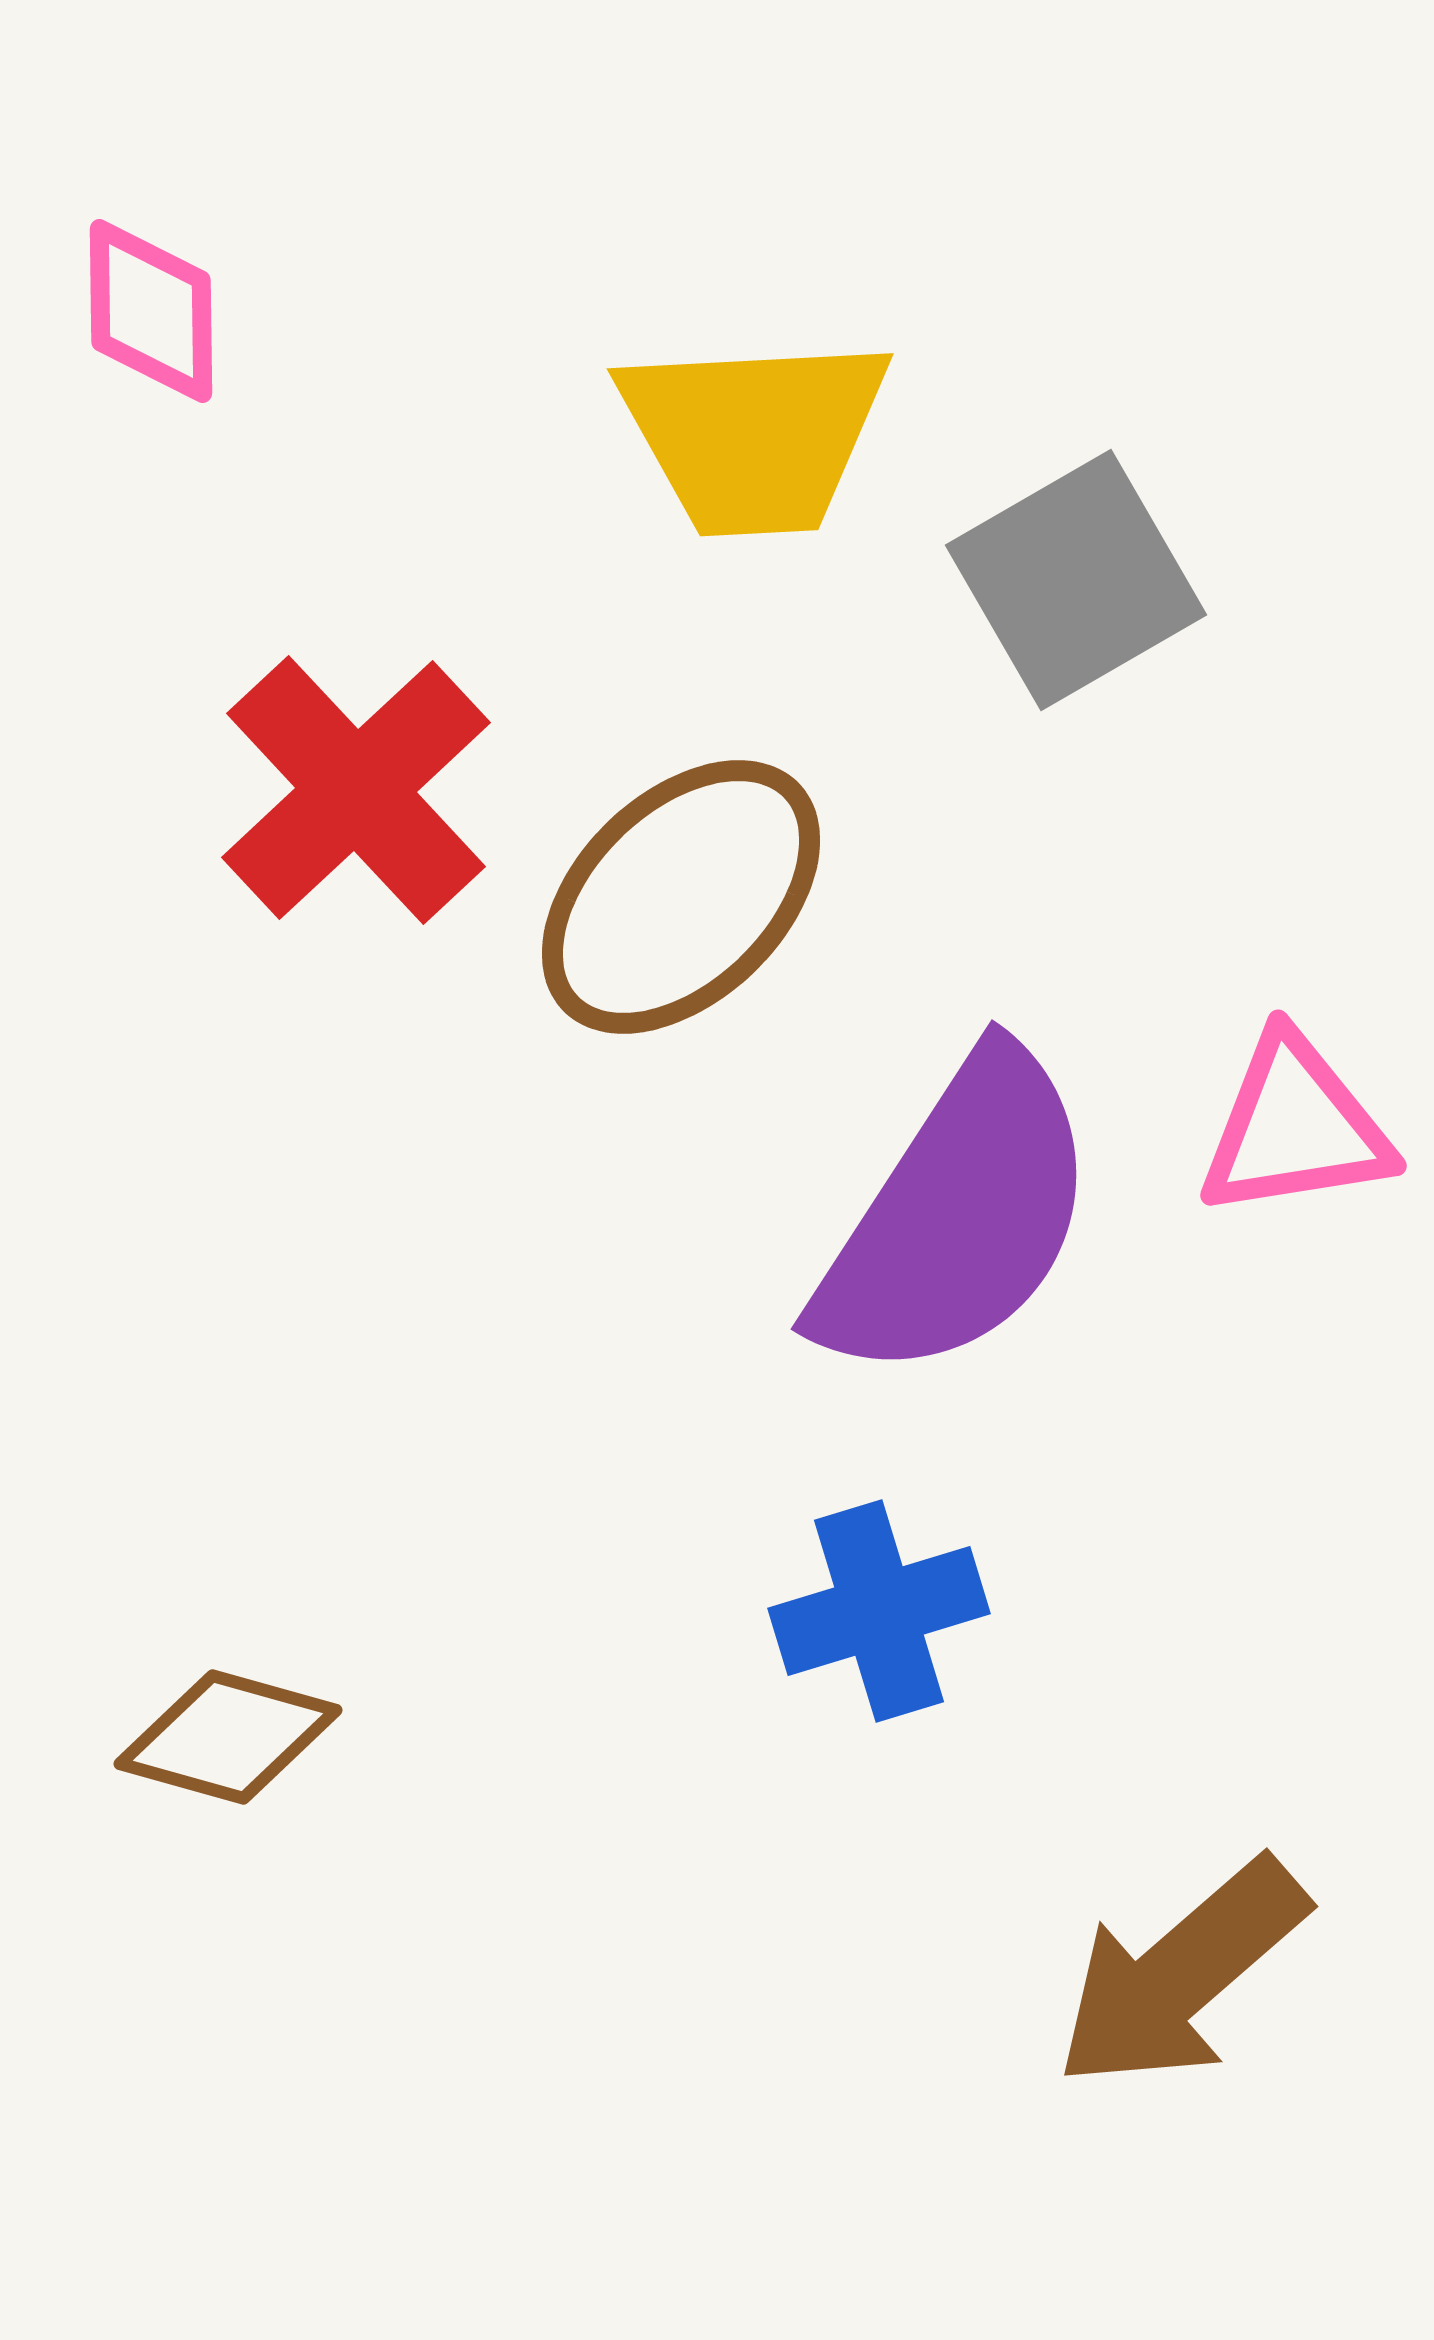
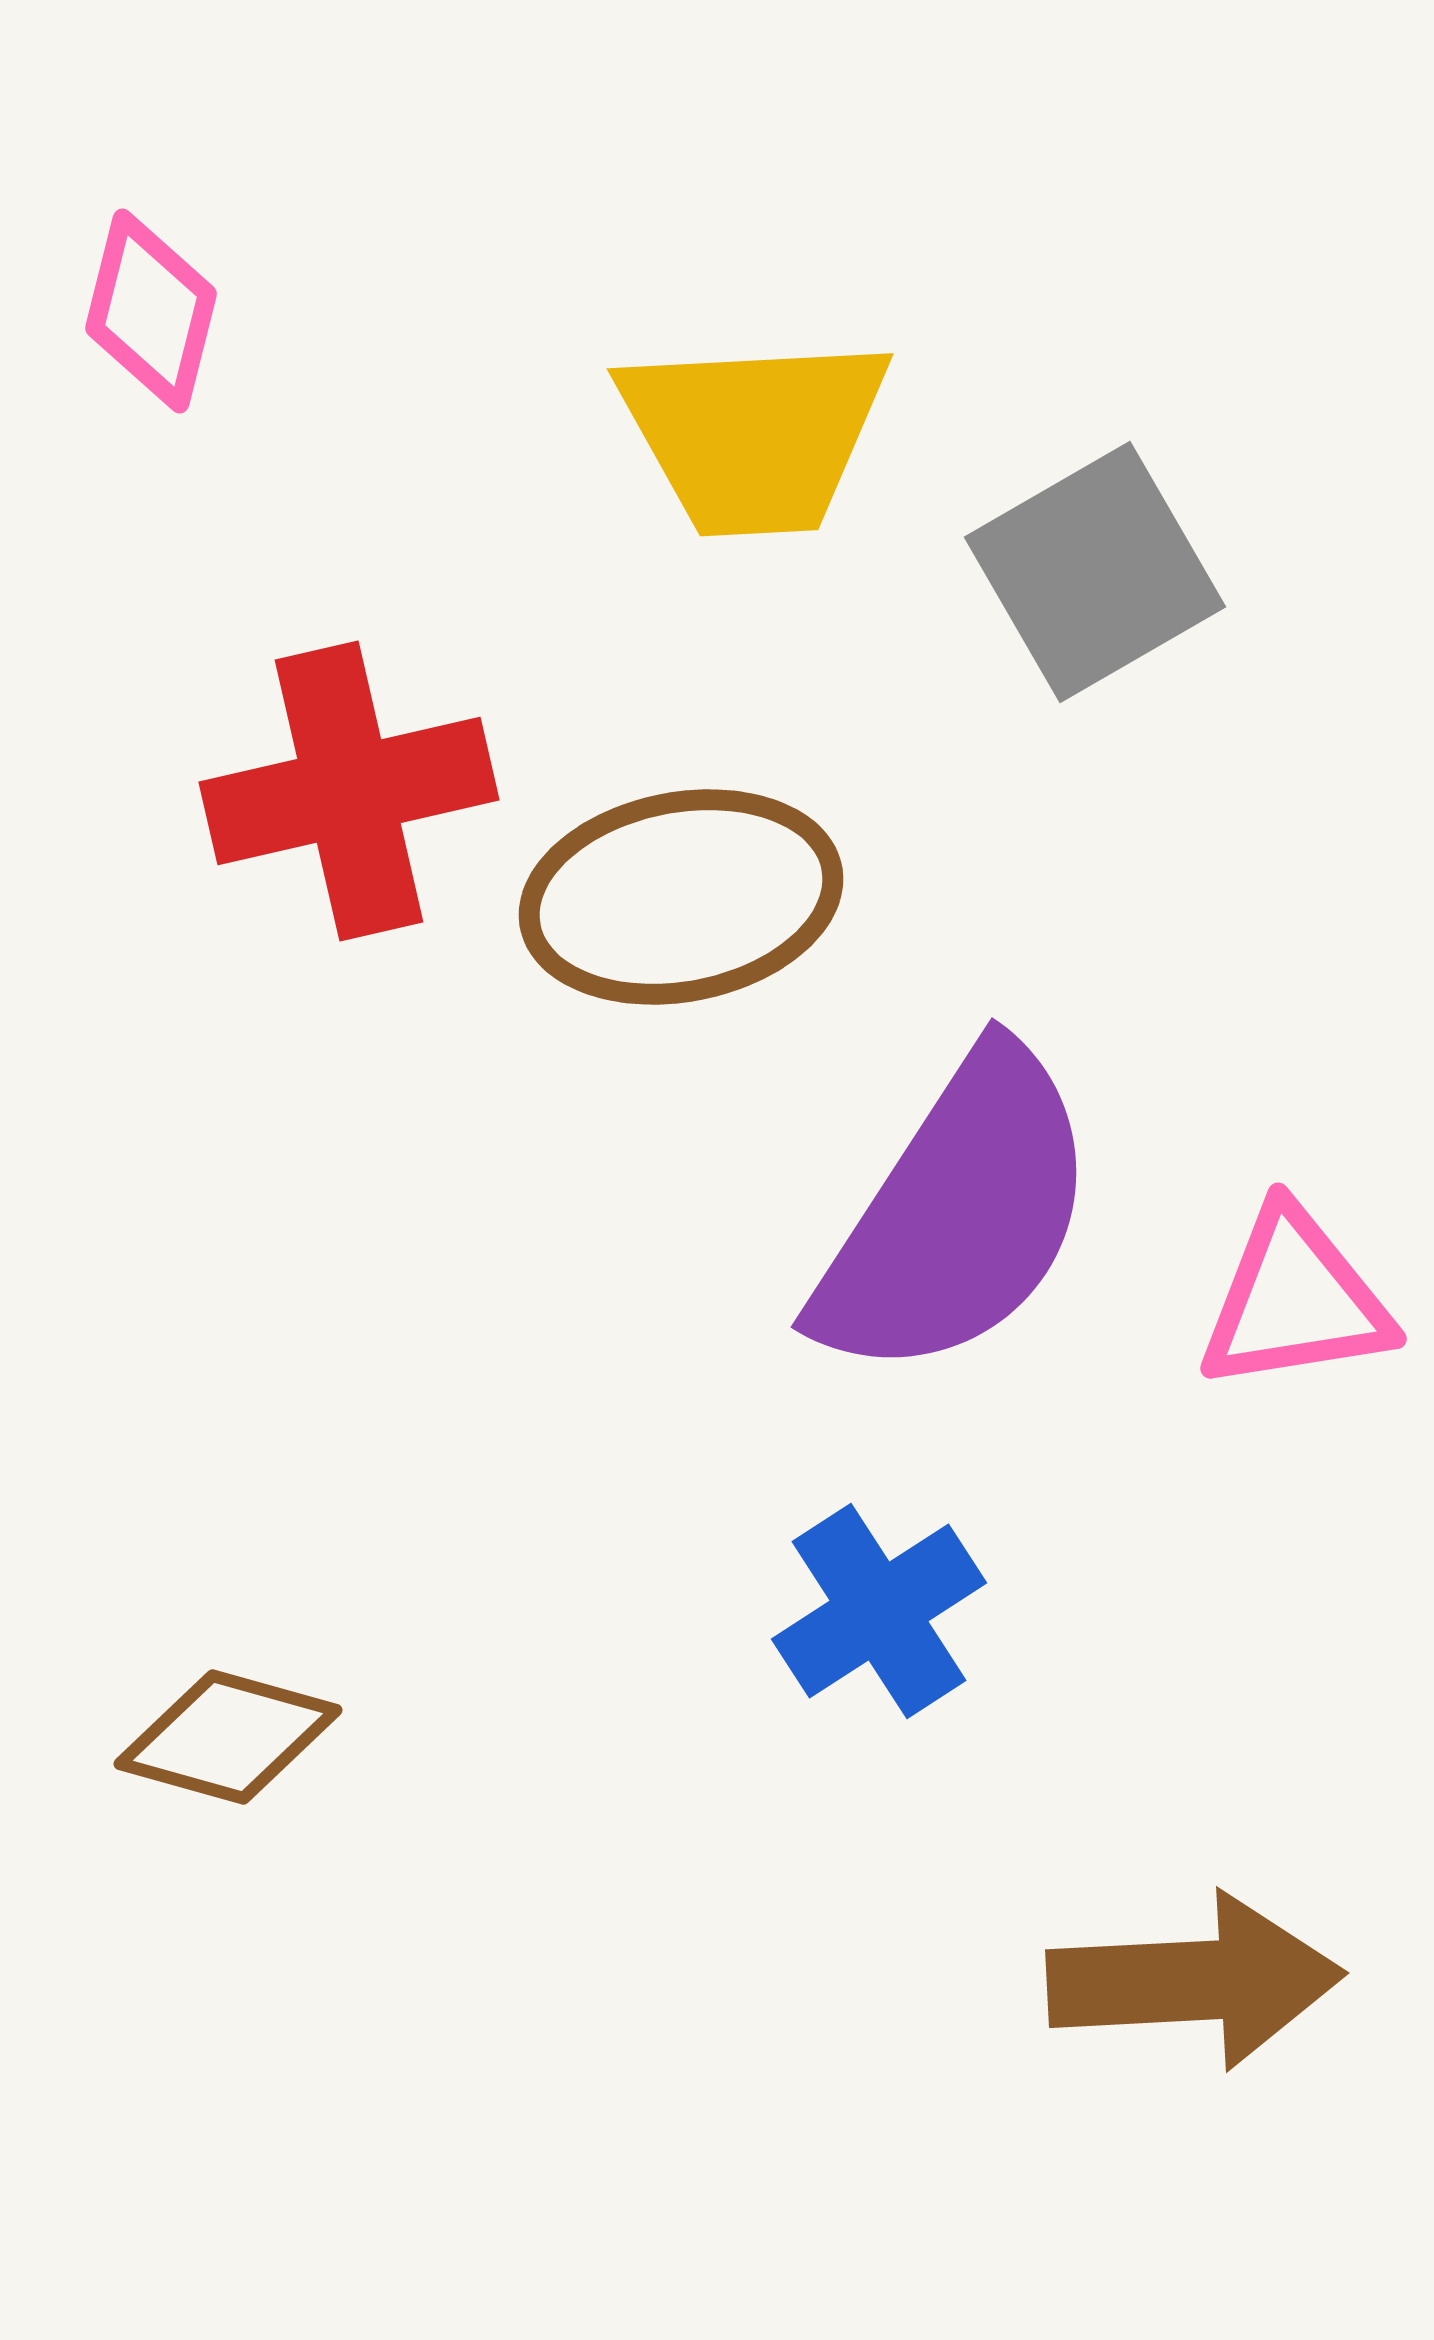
pink diamond: rotated 15 degrees clockwise
gray square: moved 19 px right, 8 px up
red cross: moved 7 px left, 1 px down; rotated 30 degrees clockwise
brown ellipse: rotated 33 degrees clockwise
pink triangle: moved 173 px down
purple semicircle: moved 2 px up
blue cross: rotated 16 degrees counterclockwise
brown arrow: moved 14 px right, 7 px down; rotated 142 degrees counterclockwise
